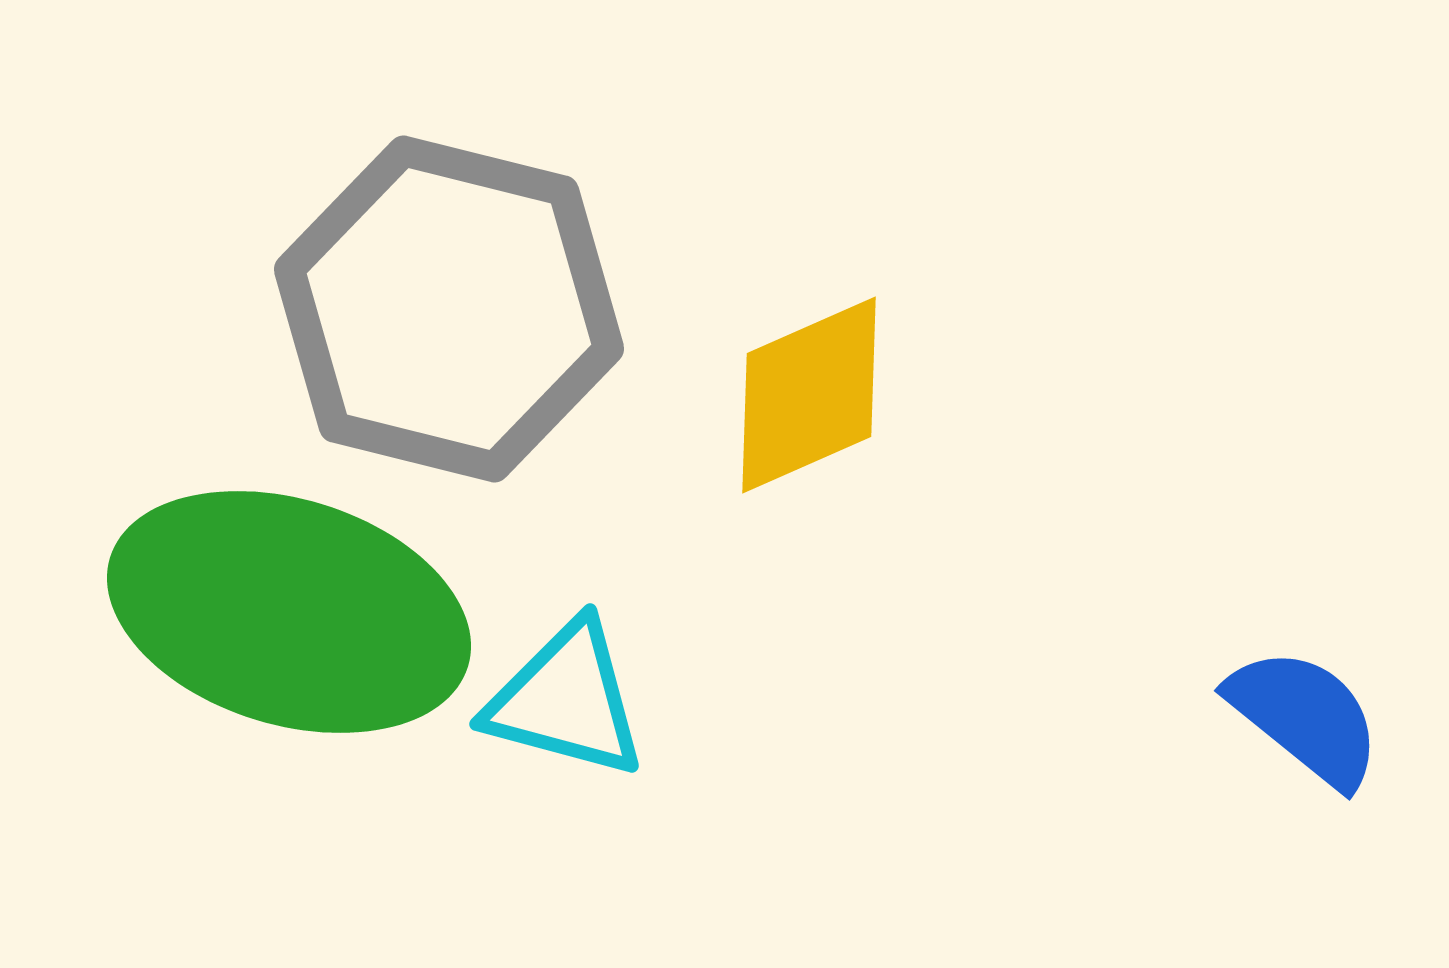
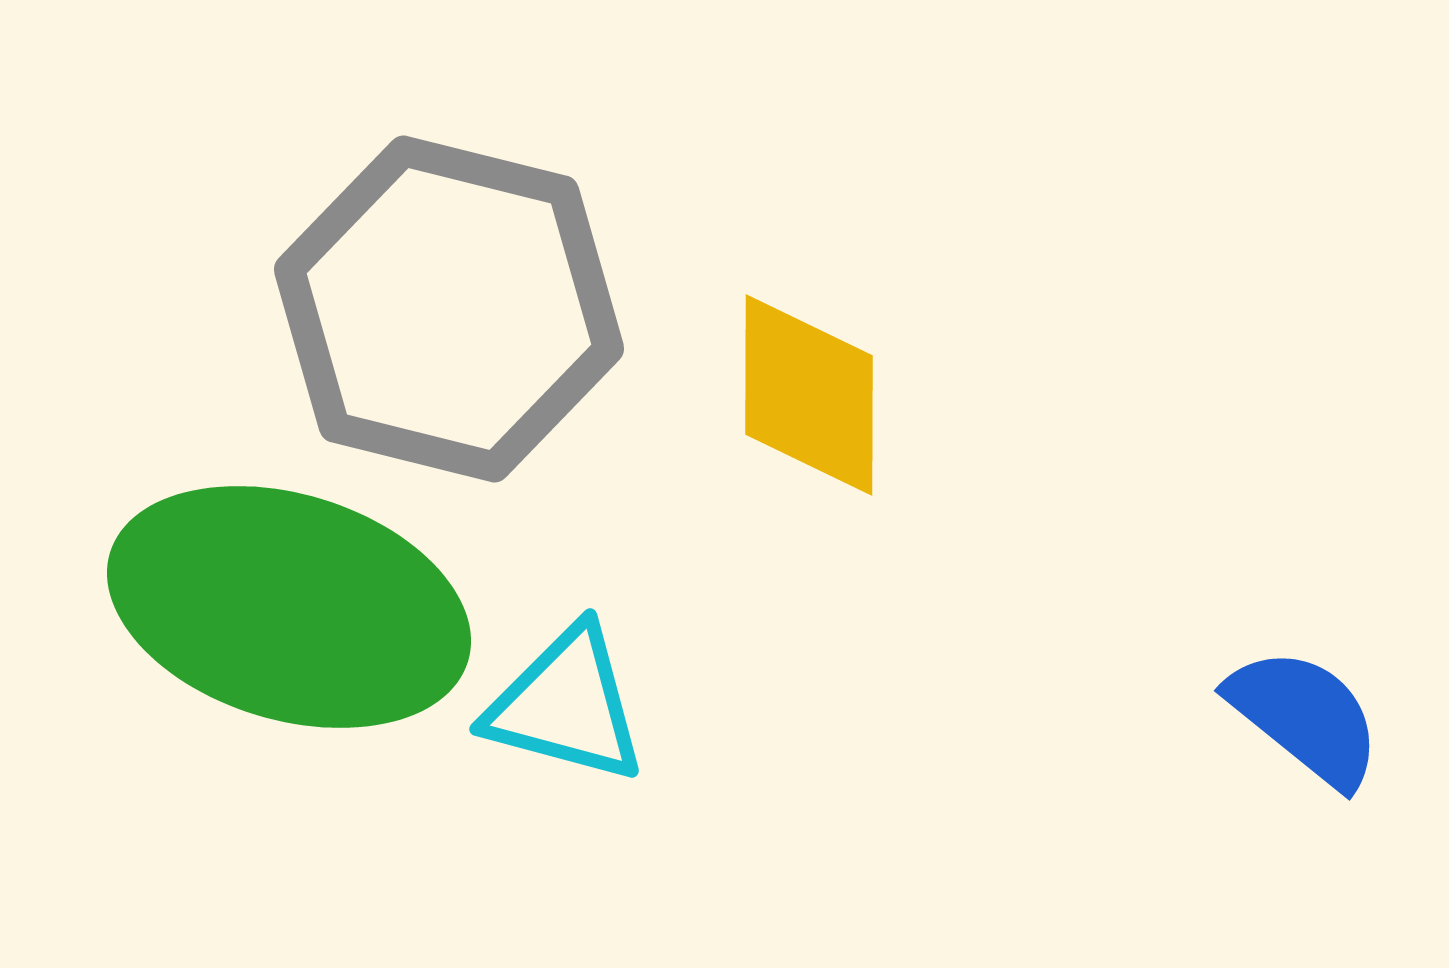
yellow diamond: rotated 66 degrees counterclockwise
green ellipse: moved 5 px up
cyan triangle: moved 5 px down
